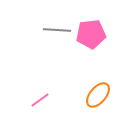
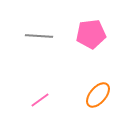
gray line: moved 18 px left, 6 px down
